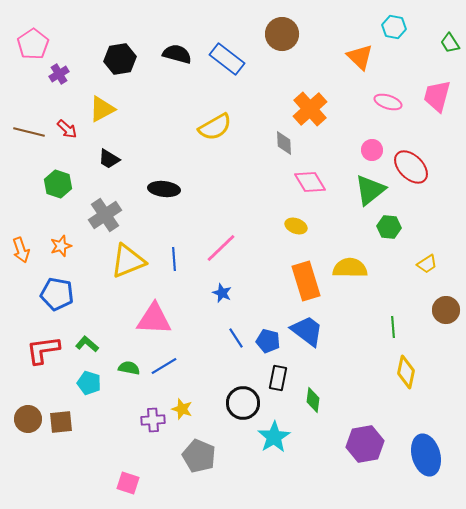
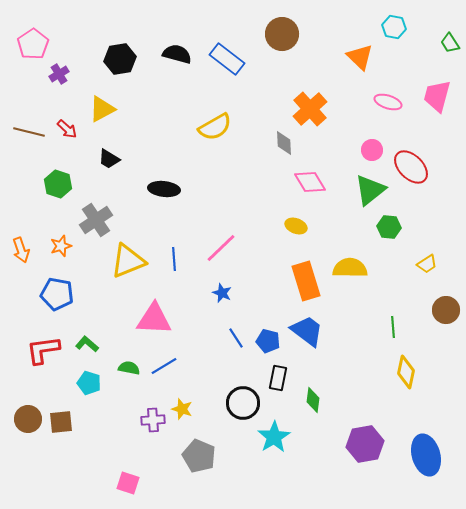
gray cross at (105, 215): moved 9 px left, 5 px down
